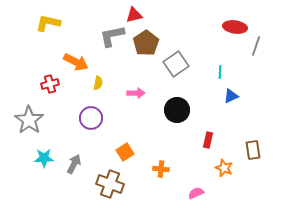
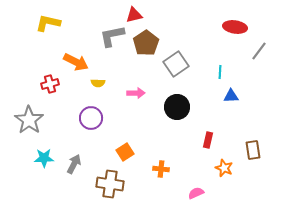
gray line: moved 3 px right, 5 px down; rotated 18 degrees clockwise
yellow semicircle: rotated 80 degrees clockwise
blue triangle: rotated 21 degrees clockwise
black circle: moved 3 px up
brown cross: rotated 12 degrees counterclockwise
